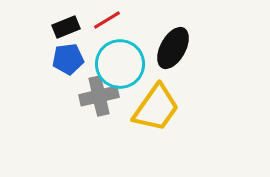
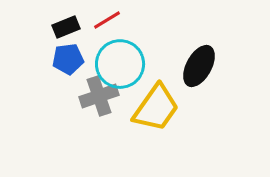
black ellipse: moved 26 px right, 18 px down
gray cross: rotated 6 degrees counterclockwise
